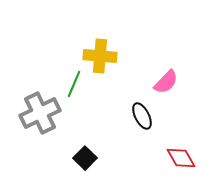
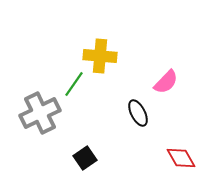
green line: rotated 12 degrees clockwise
black ellipse: moved 4 px left, 3 px up
black square: rotated 10 degrees clockwise
